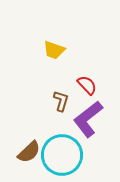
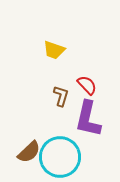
brown L-shape: moved 5 px up
purple L-shape: rotated 39 degrees counterclockwise
cyan circle: moved 2 px left, 2 px down
